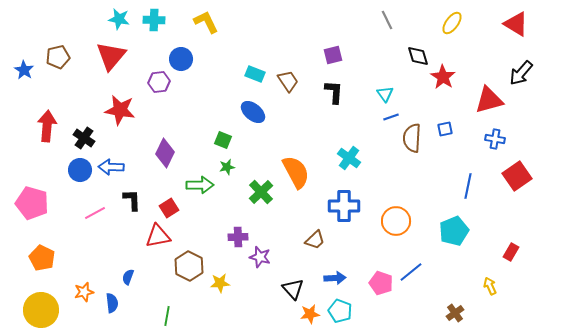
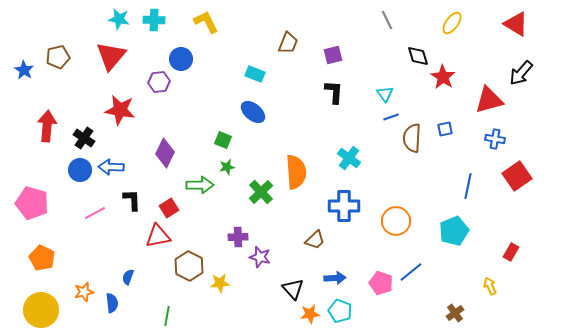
brown trapezoid at (288, 81): moved 38 px up; rotated 55 degrees clockwise
orange semicircle at (296, 172): rotated 24 degrees clockwise
